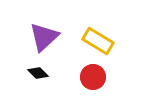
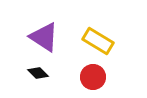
purple triangle: rotated 44 degrees counterclockwise
